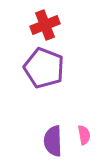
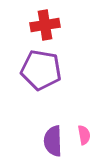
red cross: rotated 12 degrees clockwise
purple pentagon: moved 3 px left, 2 px down; rotated 12 degrees counterclockwise
